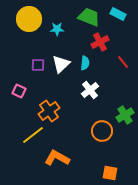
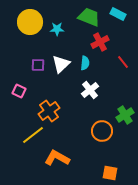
yellow circle: moved 1 px right, 3 px down
